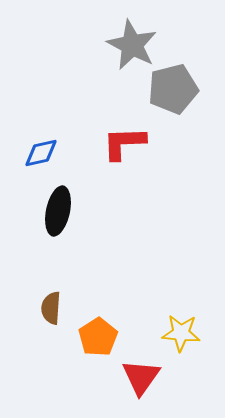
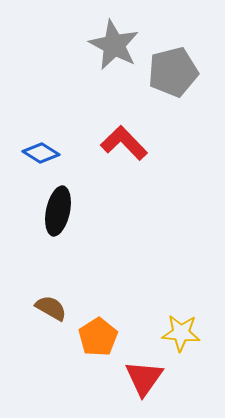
gray star: moved 18 px left
gray pentagon: moved 17 px up
red L-shape: rotated 48 degrees clockwise
blue diamond: rotated 45 degrees clockwise
brown semicircle: rotated 116 degrees clockwise
red triangle: moved 3 px right, 1 px down
